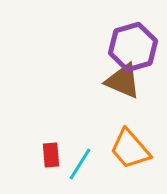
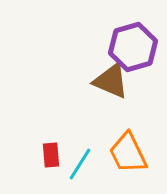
brown triangle: moved 12 px left
orange trapezoid: moved 2 px left, 4 px down; rotated 15 degrees clockwise
